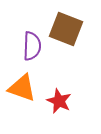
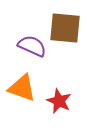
brown square: moved 1 px left, 1 px up; rotated 16 degrees counterclockwise
purple semicircle: rotated 68 degrees counterclockwise
